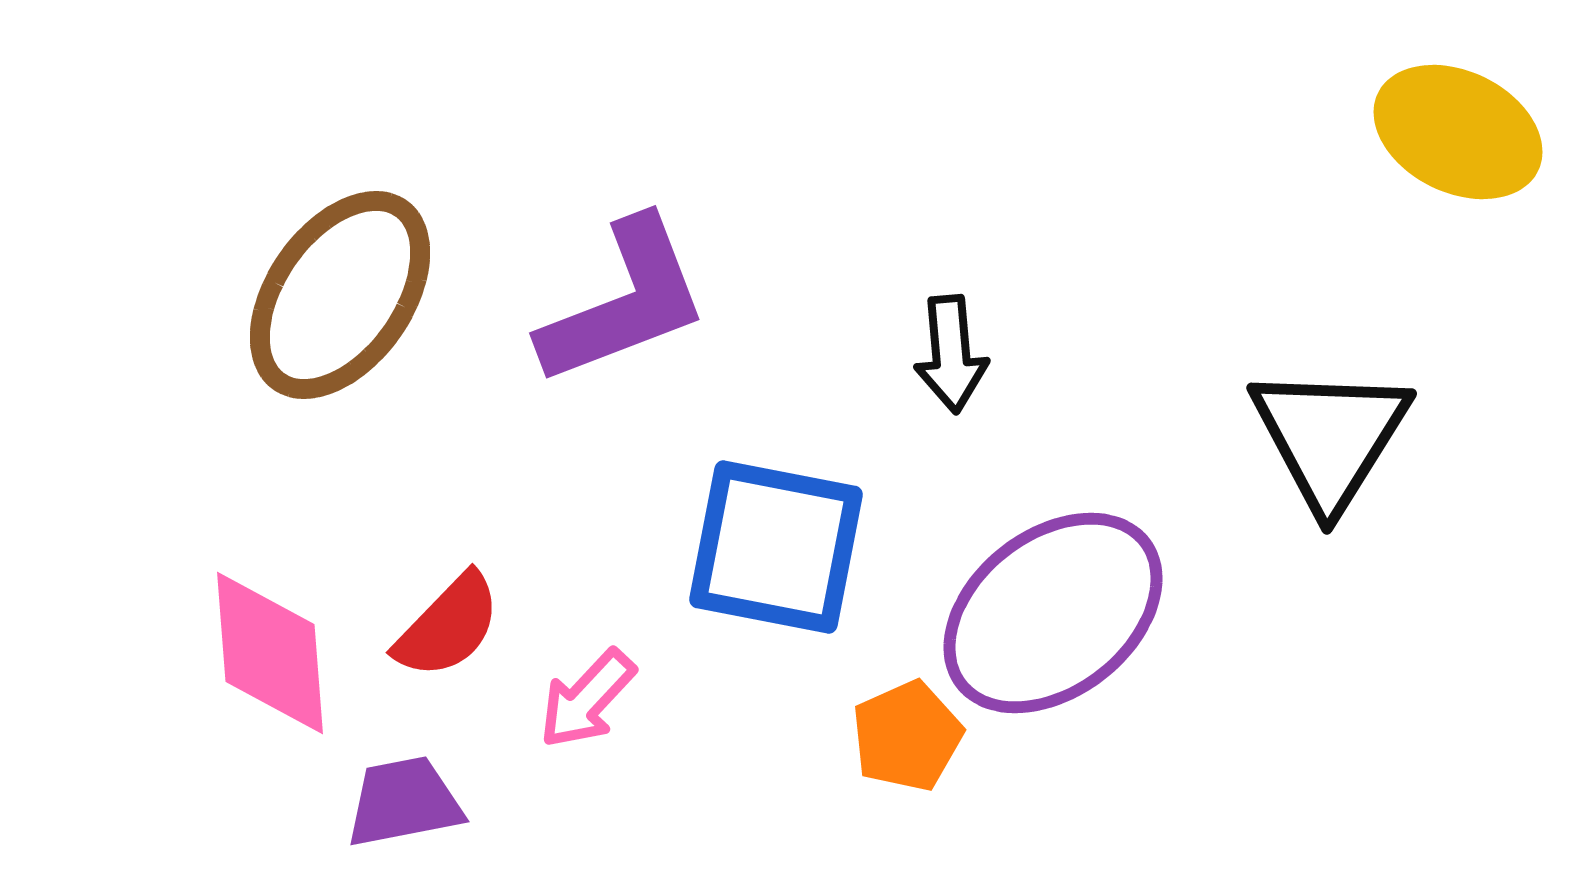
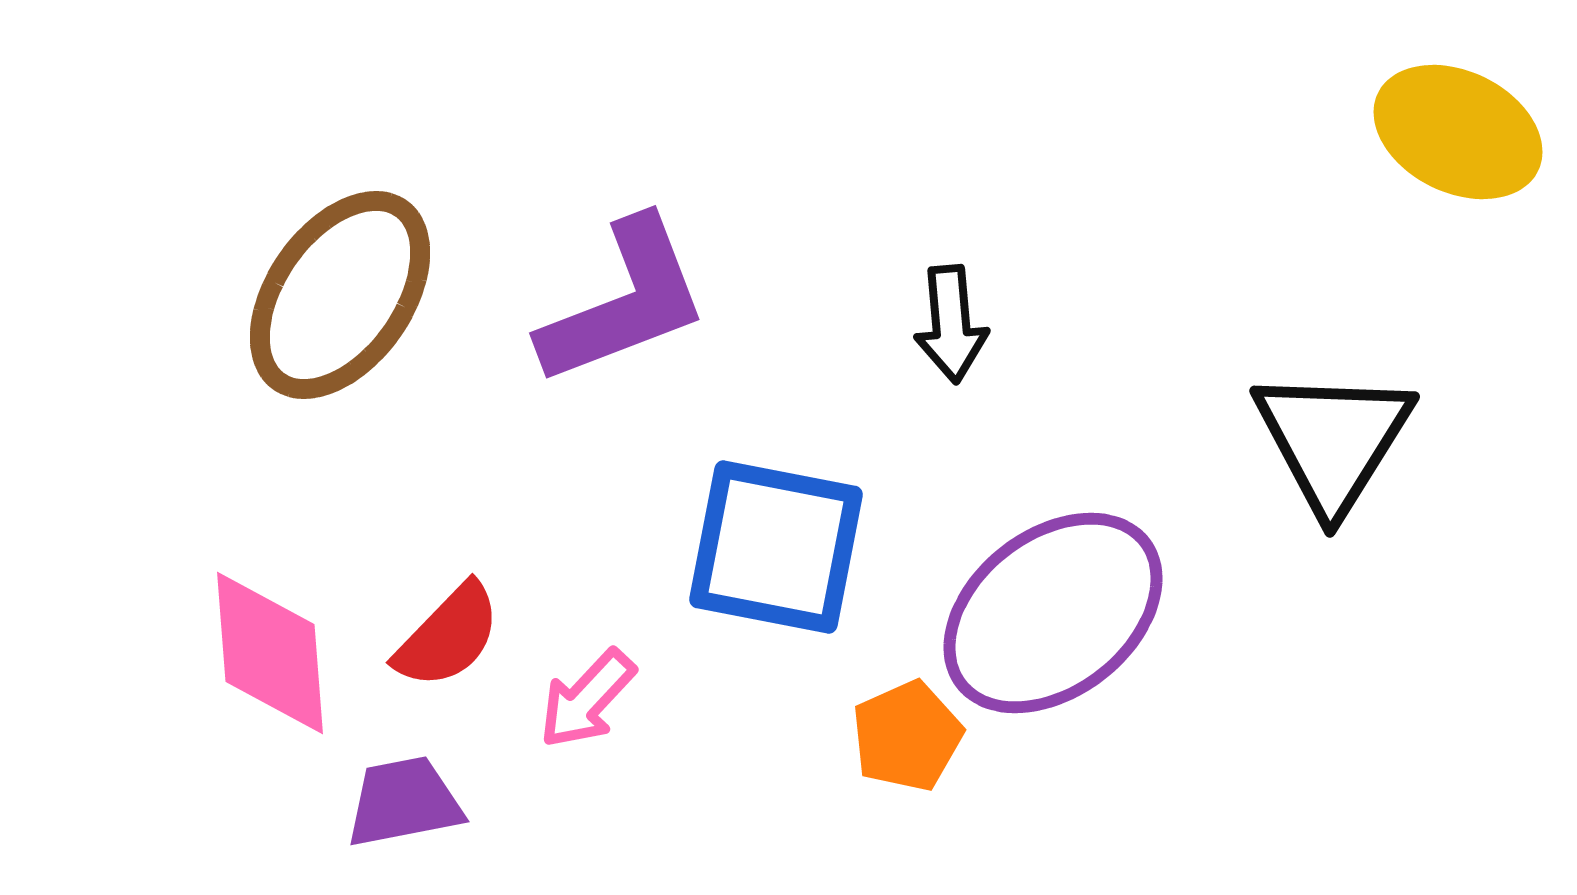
black arrow: moved 30 px up
black triangle: moved 3 px right, 3 px down
red semicircle: moved 10 px down
